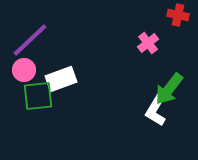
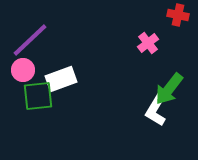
pink circle: moved 1 px left
